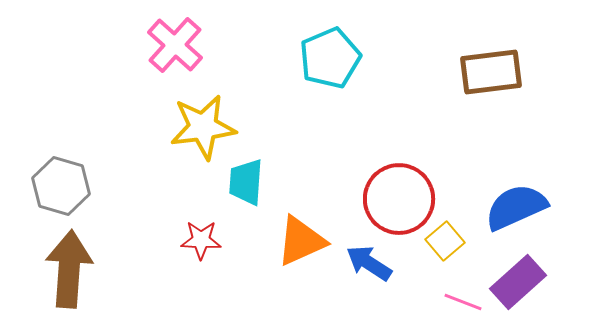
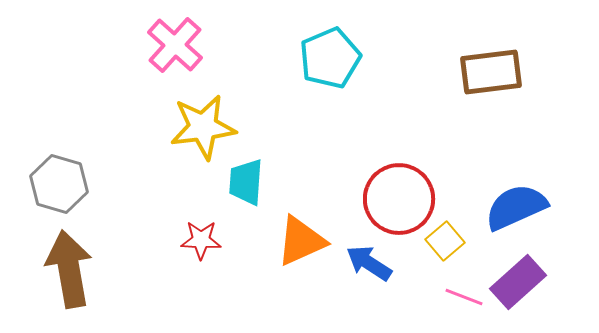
gray hexagon: moved 2 px left, 2 px up
brown arrow: rotated 14 degrees counterclockwise
pink line: moved 1 px right, 5 px up
